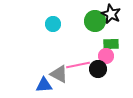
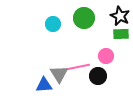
black star: moved 9 px right, 2 px down
green circle: moved 11 px left, 3 px up
green rectangle: moved 10 px right, 10 px up
pink line: moved 2 px down
black circle: moved 7 px down
gray triangle: rotated 30 degrees clockwise
